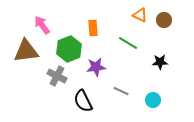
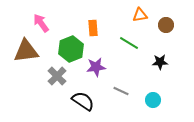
orange triangle: rotated 35 degrees counterclockwise
brown circle: moved 2 px right, 5 px down
pink arrow: moved 1 px left, 2 px up
green line: moved 1 px right
green hexagon: moved 2 px right
gray cross: rotated 18 degrees clockwise
black semicircle: rotated 150 degrees clockwise
